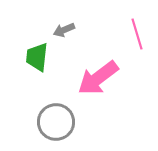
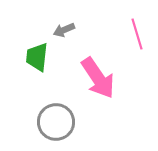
pink arrow: rotated 87 degrees counterclockwise
